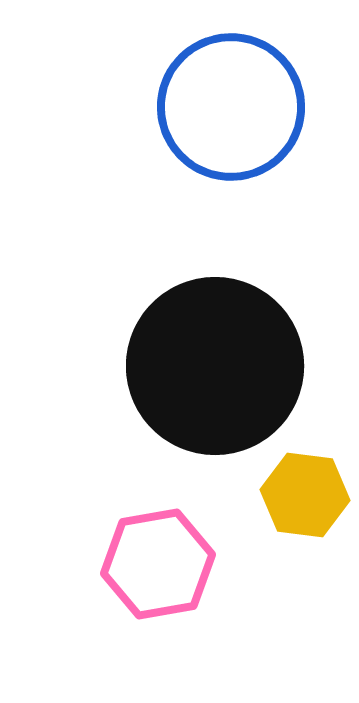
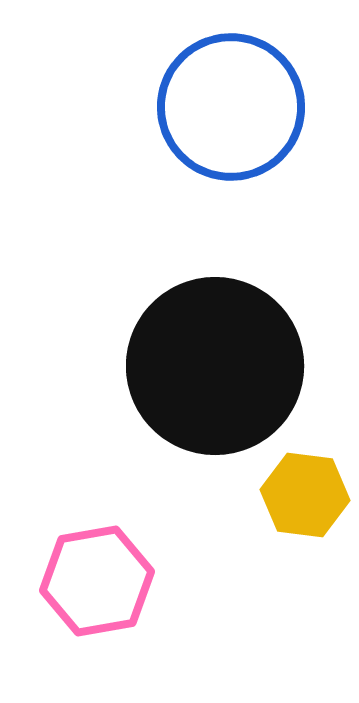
pink hexagon: moved 61 px left, 17 px down
